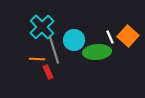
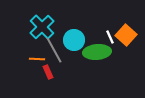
orange square: moved 2 px left, 1 px up
gray line: rotated 12 degrees counterclockwise
